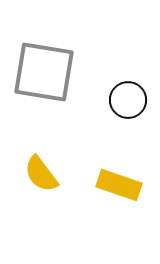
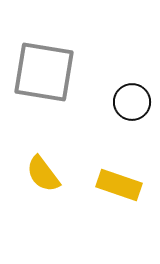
black circle: moved 4 px right, 2 px down
yellow semicircle: moved 2 px right
